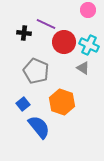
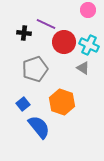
gray pentagon: moved 1 px left, 2 px up; rotated 30 degrees clockwise
